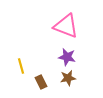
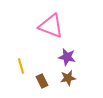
pink triangle: moved 15 px left
brown rectangle: moved 1 px right, 1 px up
